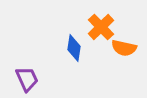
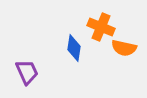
orange cross: rotated 24 degrees counterclockwise
purple trapezoid: moved 7 px up
